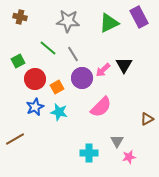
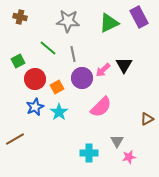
gray line: rotated 21 degrees clockwise
cyan star: rotated 24 degrees clockwise
